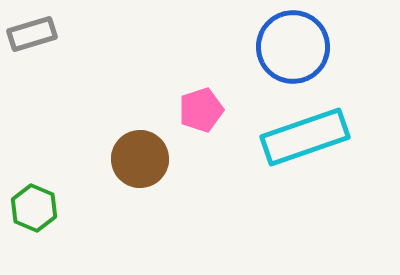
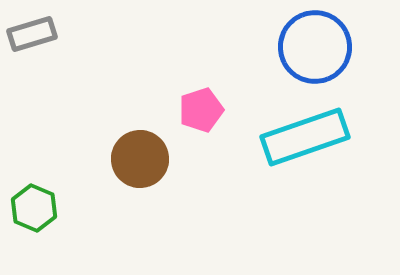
blue circle: moved 22 px right
